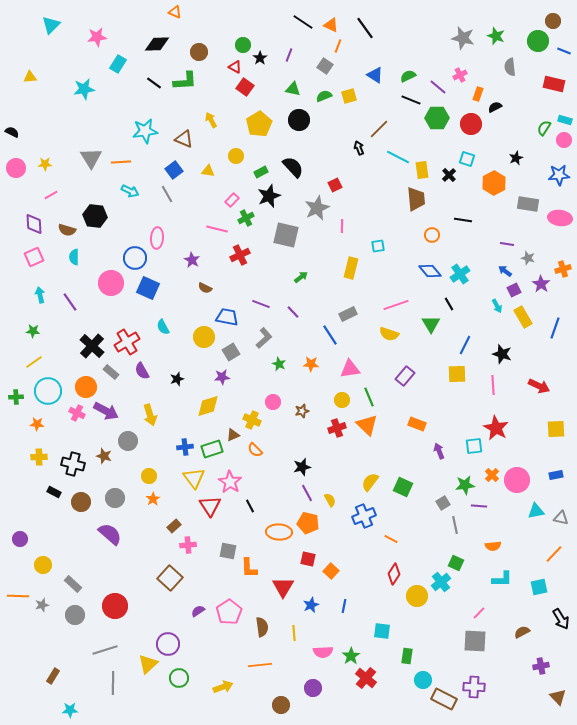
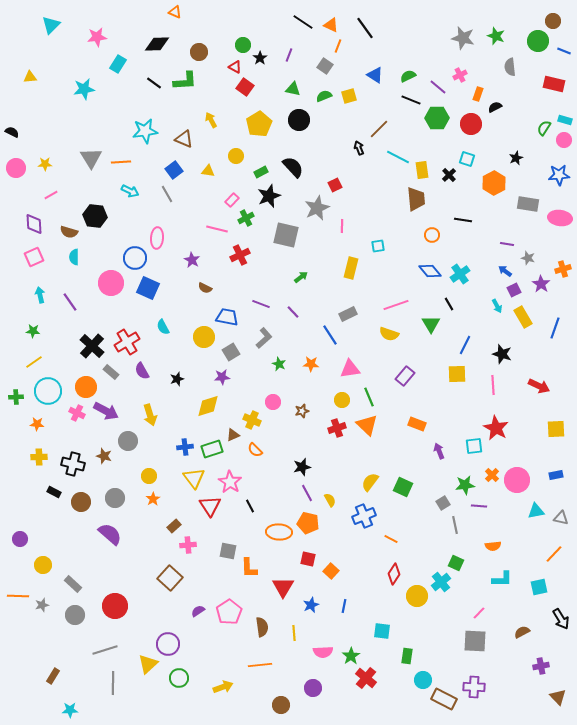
brown semicircle at (67, 230): moved 2 px right, 2 px down
